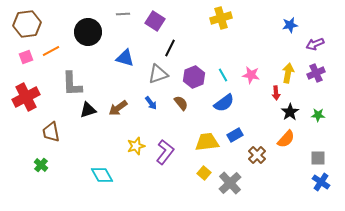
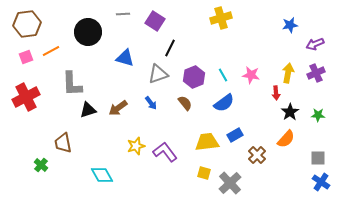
brown semicircle: moved 4 px right
brown trapezoid: moved 12 px right, 11 px down
purple L-shape: rotated 75 degrees counterclockwise
yellow square: rotated 24 degrees counterclockwise
